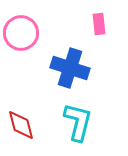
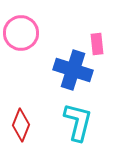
pink rectangle: moved 2 px left, 20 px down
blue cross: moved 3 px right, 2 px down
red diamond: rotated 36 degrees clockwise
